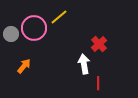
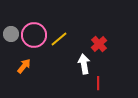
yellow line: moved 22 px down
pink circle: moved 7 px down
